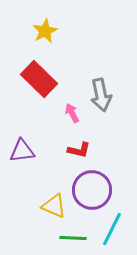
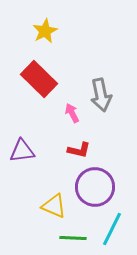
purple circle: moved 3 px right, 3 px up
